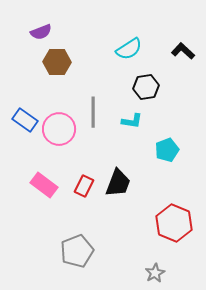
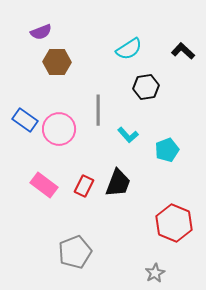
gray line: moved 5 px right, 2 px up
cyan L-shape: moved 4 px left, 14 px down; rotated 40 degrees clockwise
gray pentagon: moved 2 px left, 1 px down
